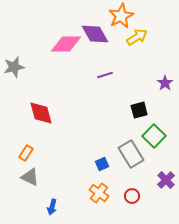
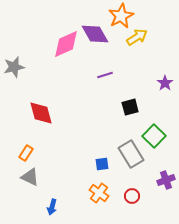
pink diamond: rotated 24 degrees counterclockwise
black square: moved 9 px left, 3 px up
blue square: rotated 16 degrees clockwise
purple cross: rotated 24 degrees clockwise
